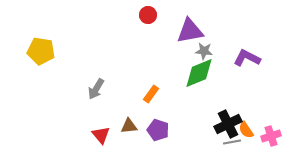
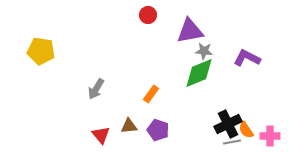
pink cross: moved 1 px left; rotated 18 degrees clockwise
